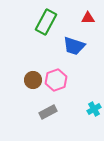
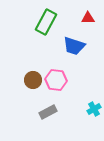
pink hexagon: rotated 25 degrees clockwise
